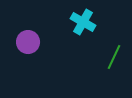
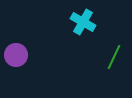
purple circle: moved 12 px left, 13 px down
